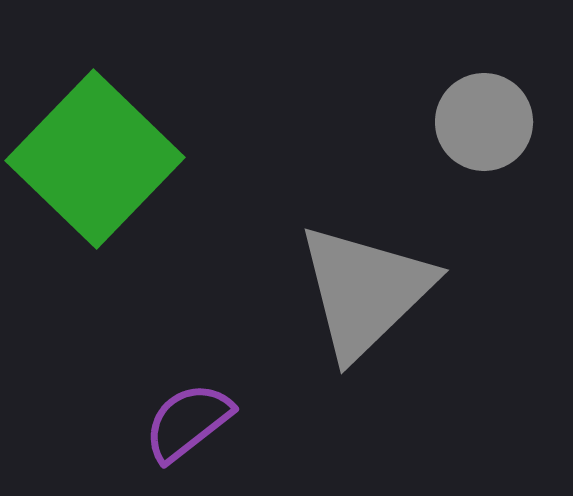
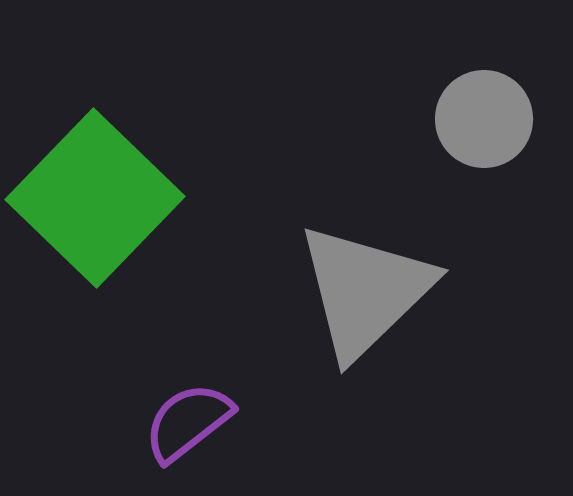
gray circle: moved 3 px up
green square: moved 39 px down
